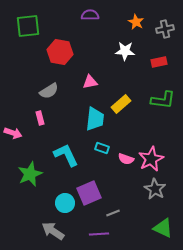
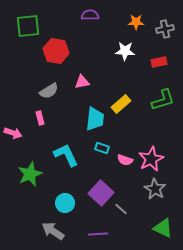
orange star: rotated 28 degrees counterclockwise
red hexagon: moved 4 px left, 1 px up
pink triangle: moved 8 px left
green L-shape: rotated 25 degrees counterclockwise
pink semicircle: moved 1 px left, 1 px down
purple square: moved 12 px right; rotated 25 degrees counterclockwise
gray line: moved 8 px right, 4 px up; rotated 64 degrees clockwise
purple line: moved 1 px left
